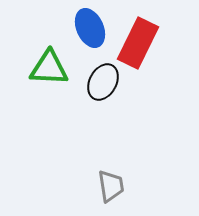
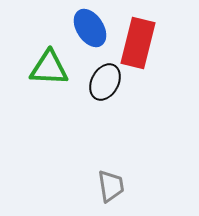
blue ellipse: rotated 9 degrees counterclockwise
red rectangle: rotated 12 degrees counterclockwise
black ellipse: moved 2 px right
